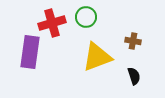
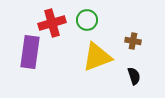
green circle: moved 1 px right, 3 px down
